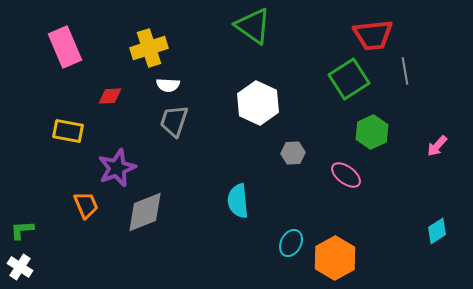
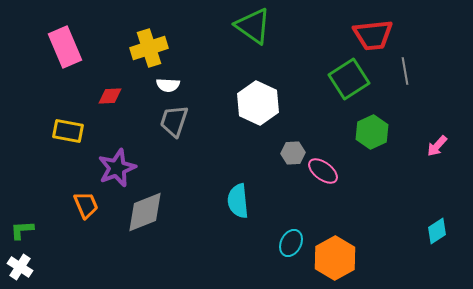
pink ellipse: moved 23 px left, 4 px up
